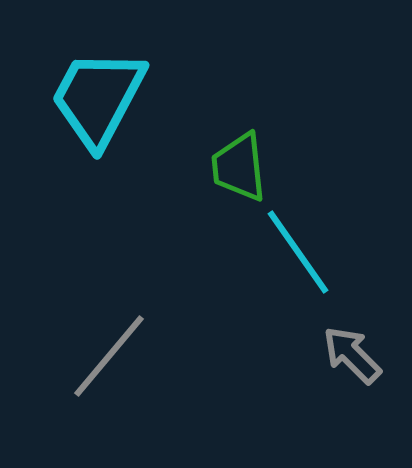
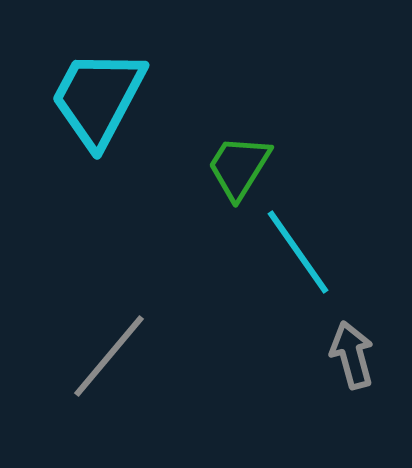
green trapezoid: rotated 38 degrees clockwise
gray arrow: rotated 30 degrees clockwise
